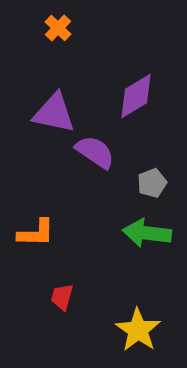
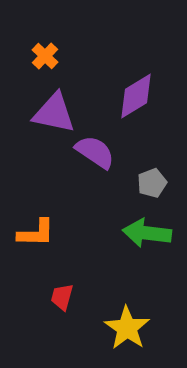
orange cross: moved 13 px left, 28 px down
yellow star: moved 11 px left, 2 px up
